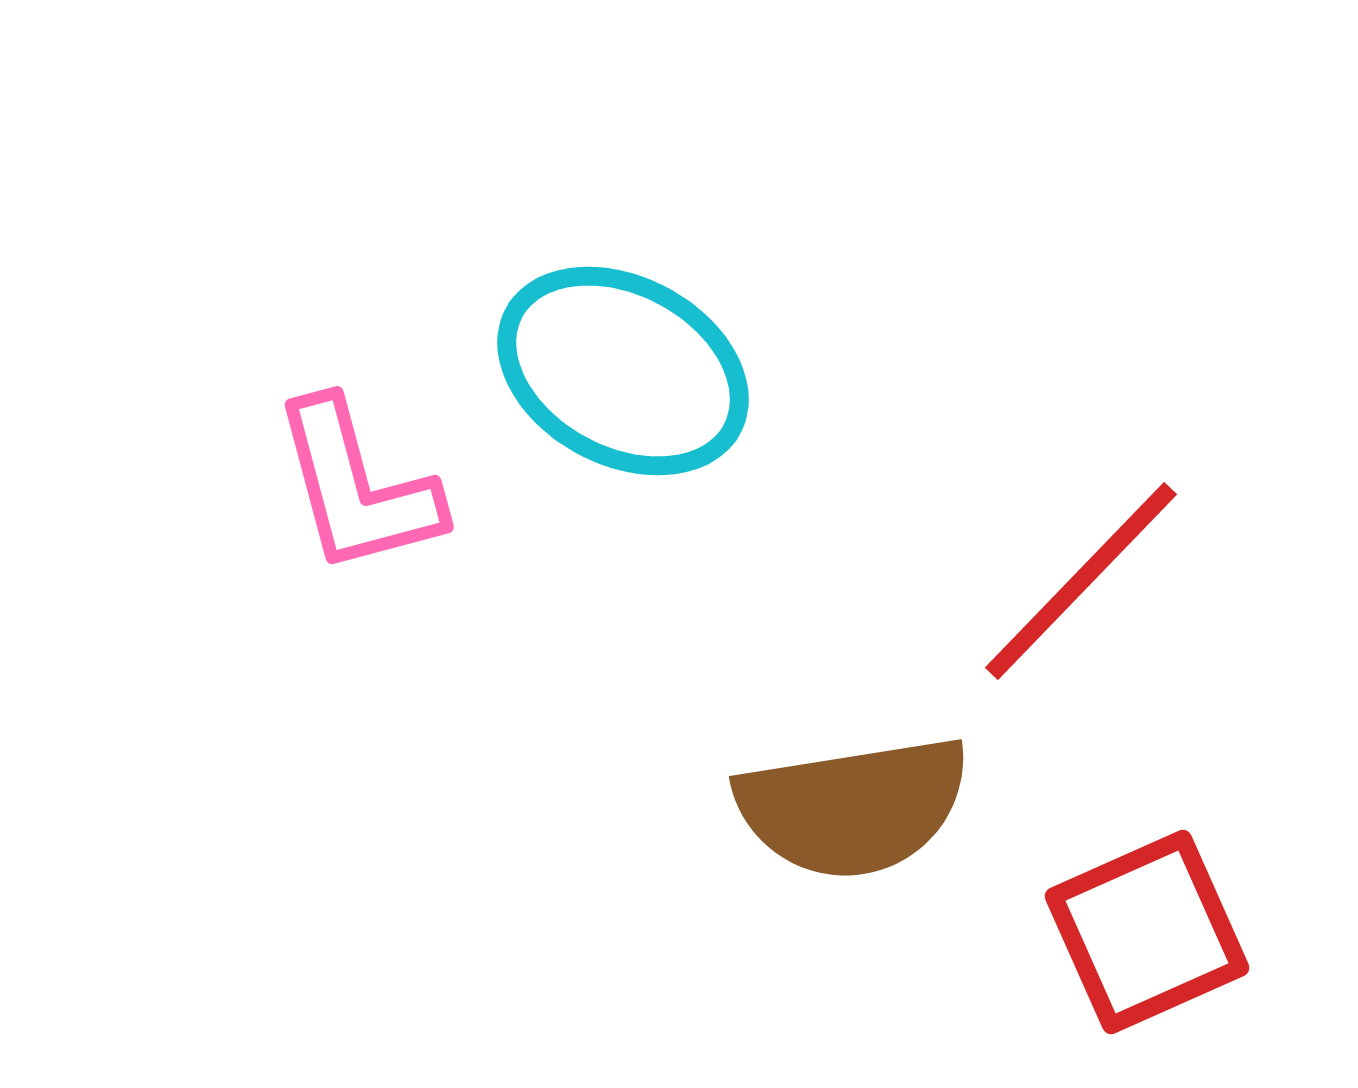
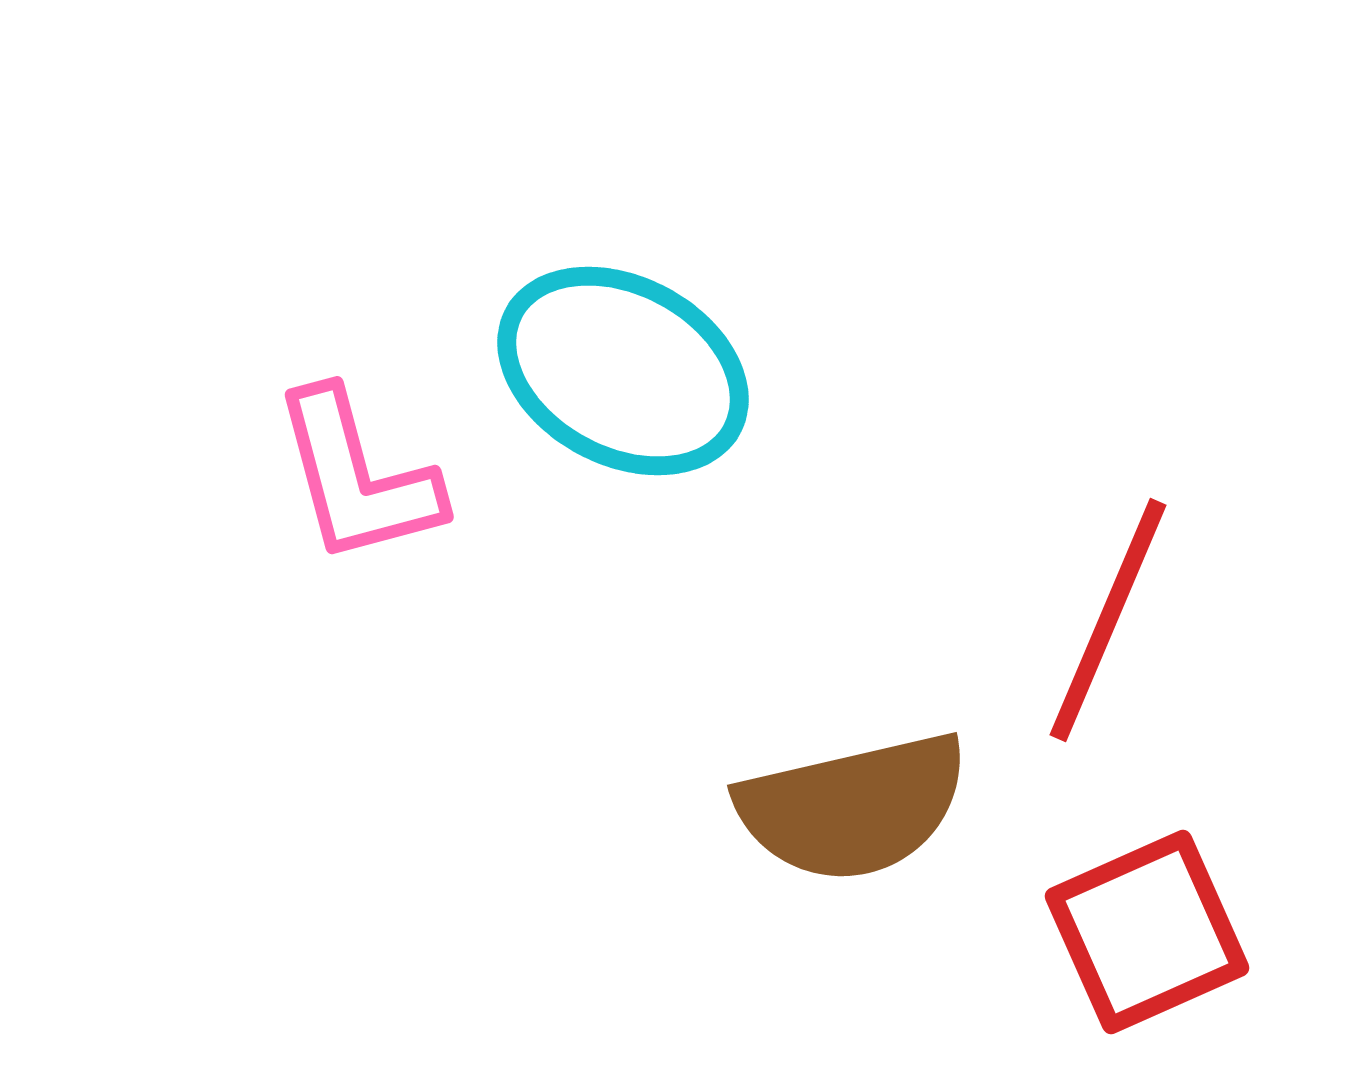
pink L-shape: moved 10 px up
red line: moved 27 px right, 39 px down; rotated 21 degrees counterclockwise
brown semicircle: rotated 4 degrees counterclockwise
